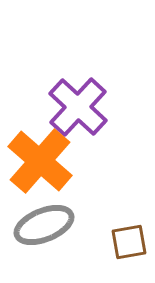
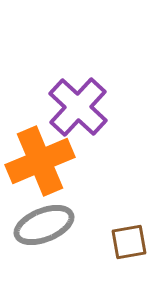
orange cross: rotated 26 degrees clockwise
